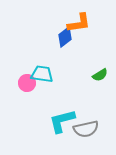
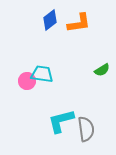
blue diamond: moved 15 px left, 17 px up
green semicircle: moved 2 px right, 5 px up
pink circle: moved 2 px up
cyan L-shape: moved 1 px left
gray semicircle: rotated 85 degrees counterclockwise
